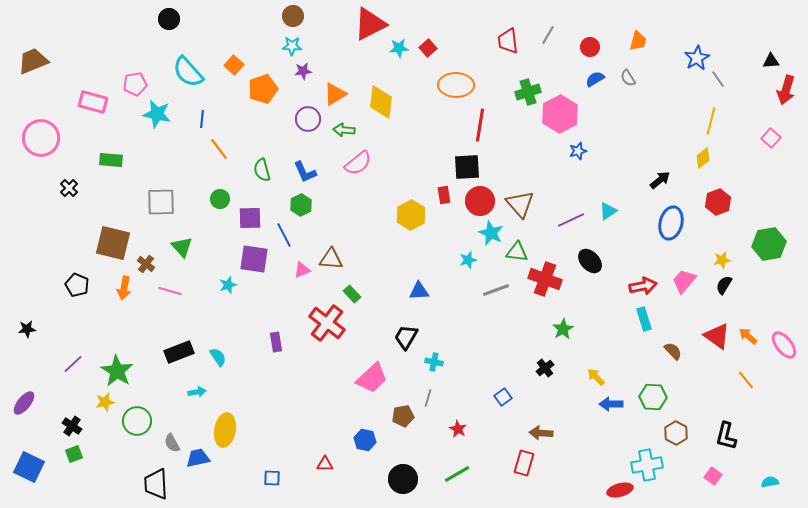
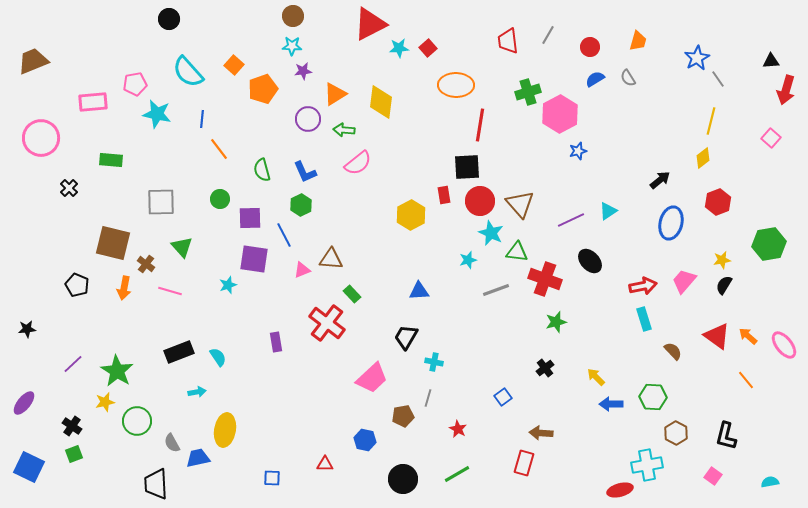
pink rectangle at (93, 102): rotated 20 degrees counterclockwise
green star at (563, 329): moved 7 px left, 7 px up; rotated 15 degrees clockwise
